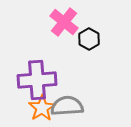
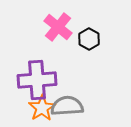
pink cross: moved 6 px left, 5 px down
